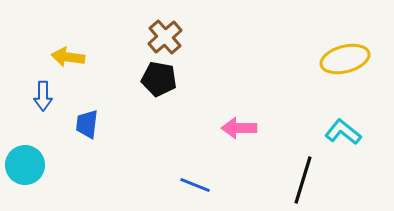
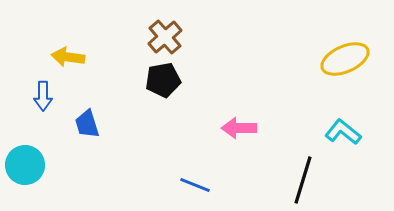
yellow ellipse: rotated 9 degrees counterclockwise
black pentagon: moved 4 px right, 1 px down; rotated 20 degrees counterclockwise
blue trapezoid: rotated 24 degrees counterclockwise
